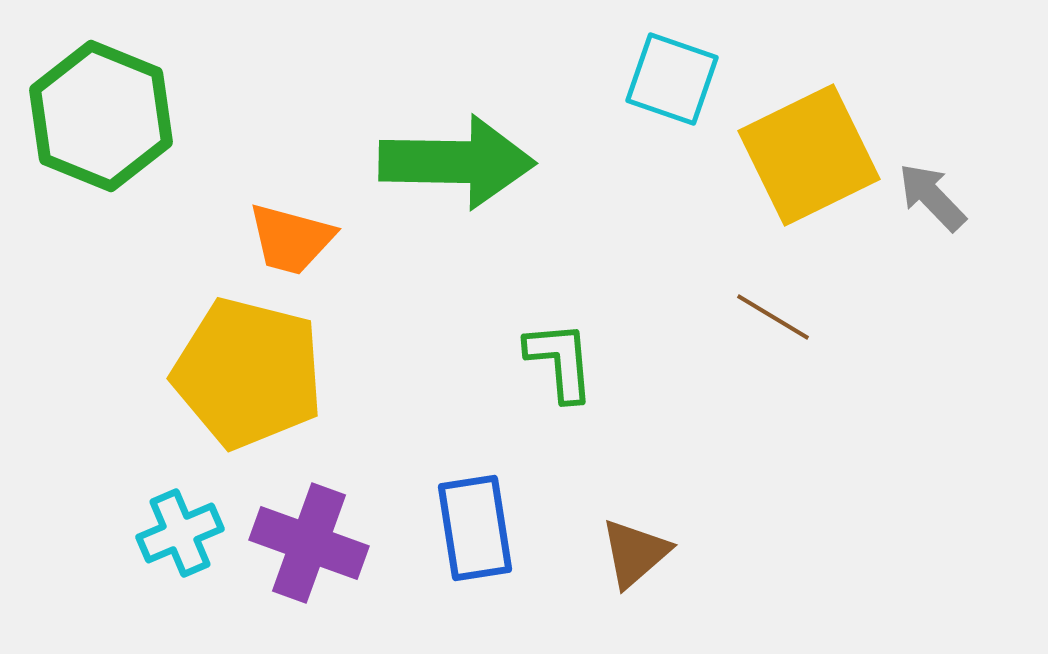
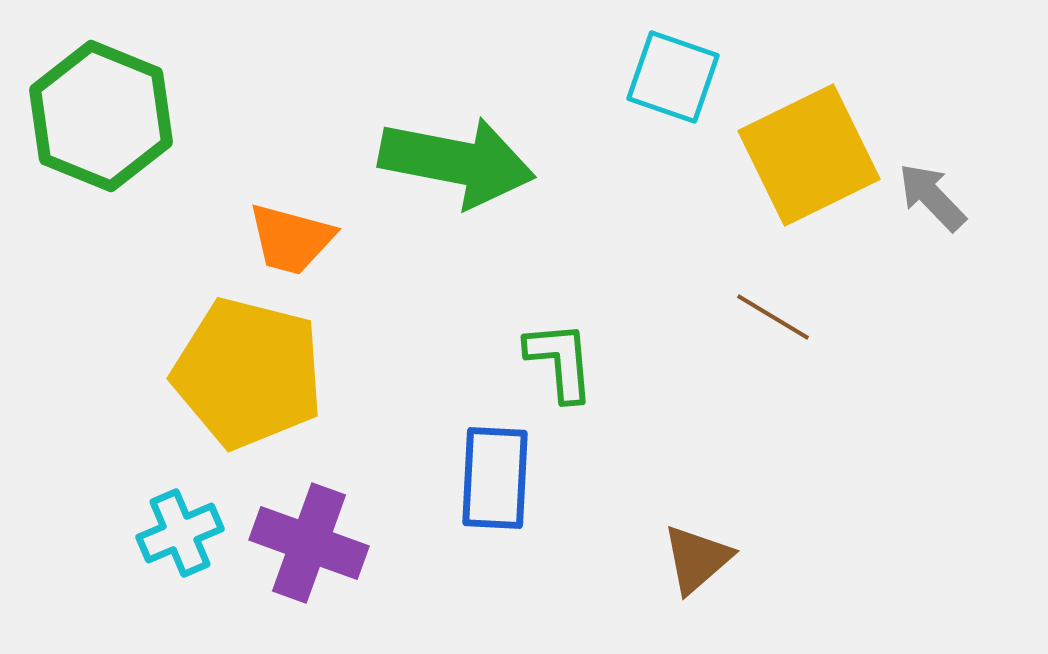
cyan square: moved 1 px right, 2 px up
green arrow: rotated 10 degrees clockwise
blue rectangle: moved 20 px right, 50 px up; rotated 12 degrees clockwise
brown triangle: moved 62 px right, 6 px down
